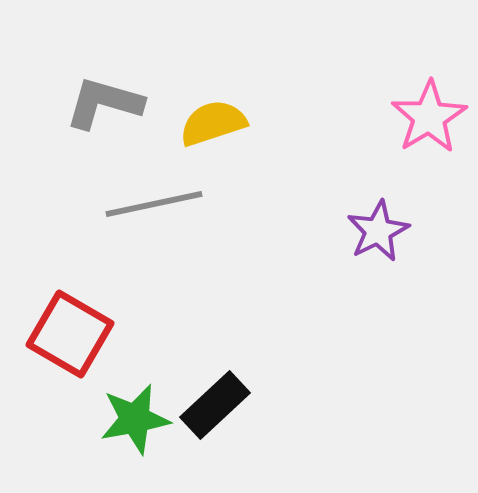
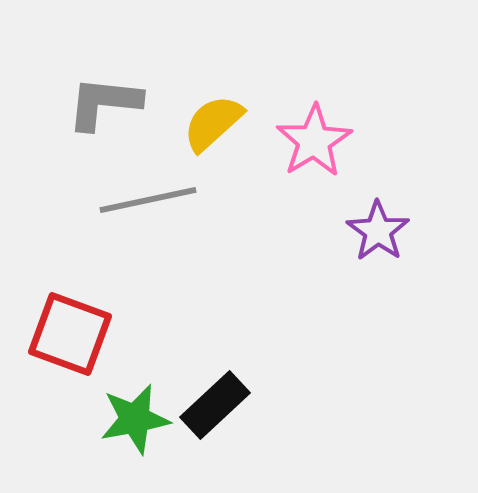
gray L-shape: rotated 10 degrees counterclockwise
pink star: moved 115 px left, 24 px down
yellow semicircle: rotated 24 degrees counterclockwise
gray line: moved 6 px left, 4 px up
purple star: rotated 10 degrees counterclockwise
red square: rotated 10 degrees counterclockwise
